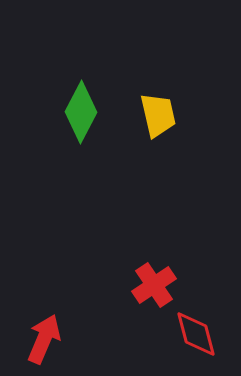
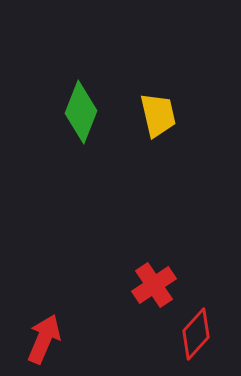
green diamond: rotated 6 degrees counterclockwise
red diamond: rotated 57 degrees clockwise
